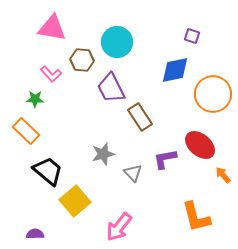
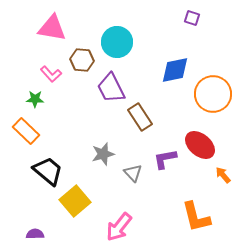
purple square: moved 18 px up
